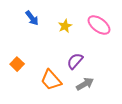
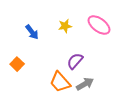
blue arrow: moved 14 px down
yellow star: rotated 16 degrees clockwise
orange trapezoid: moved 9 px right, 2 px down
